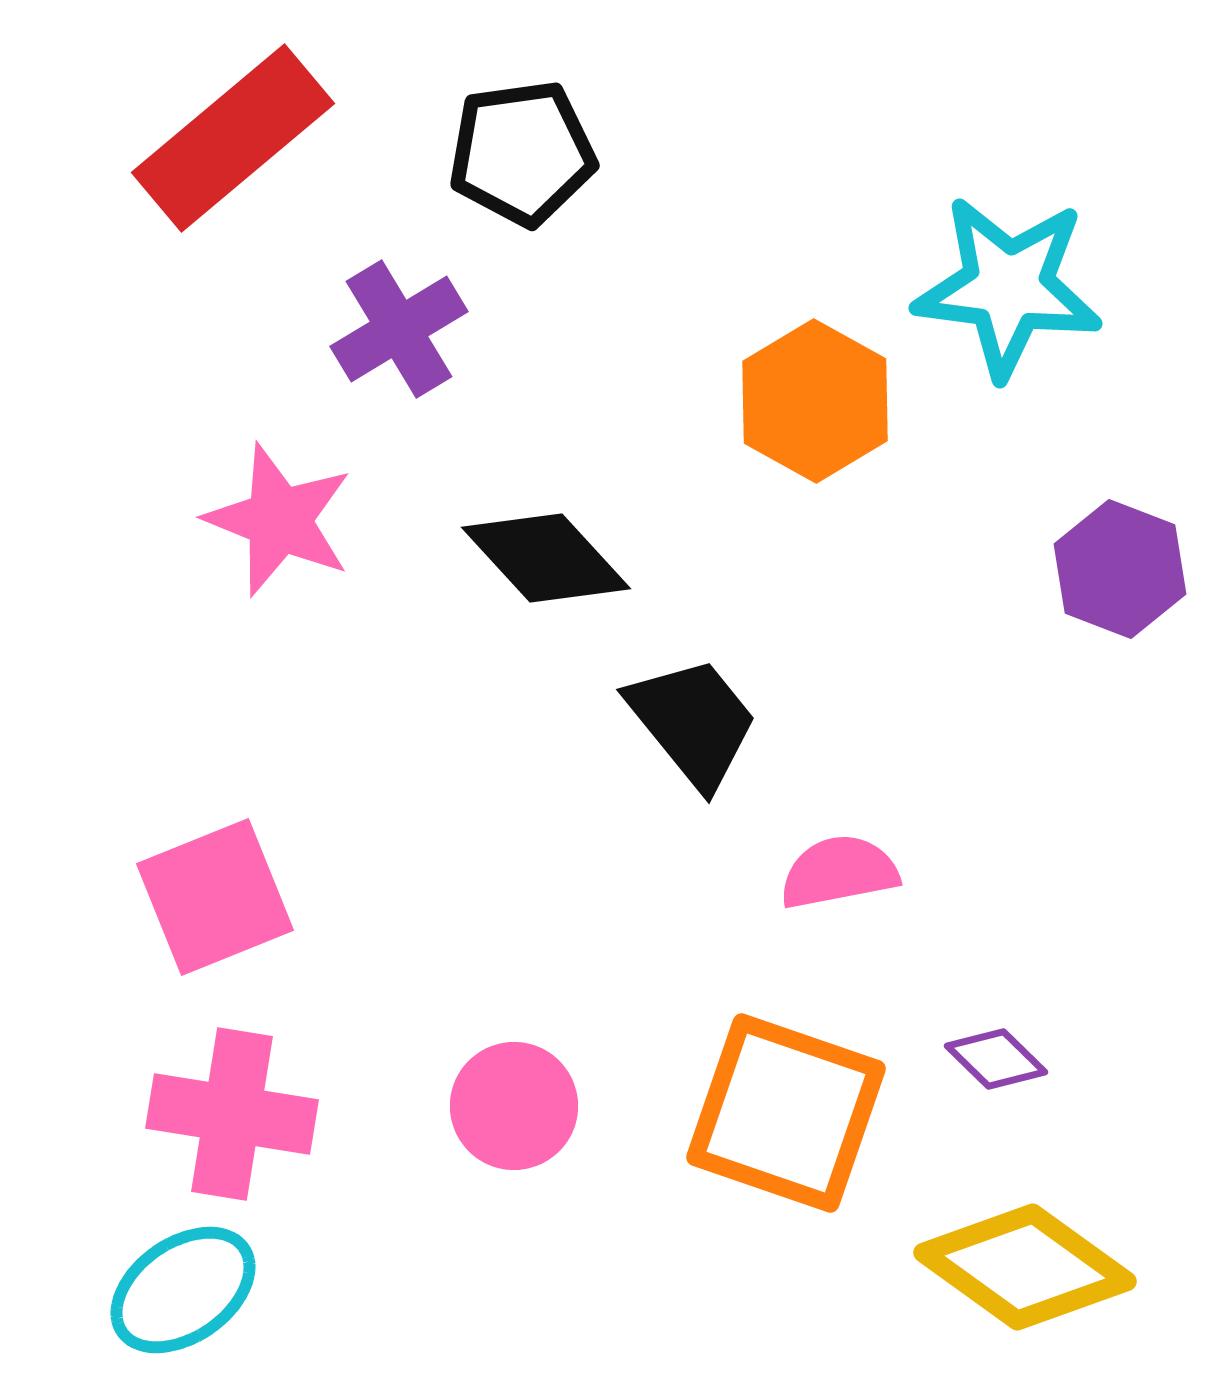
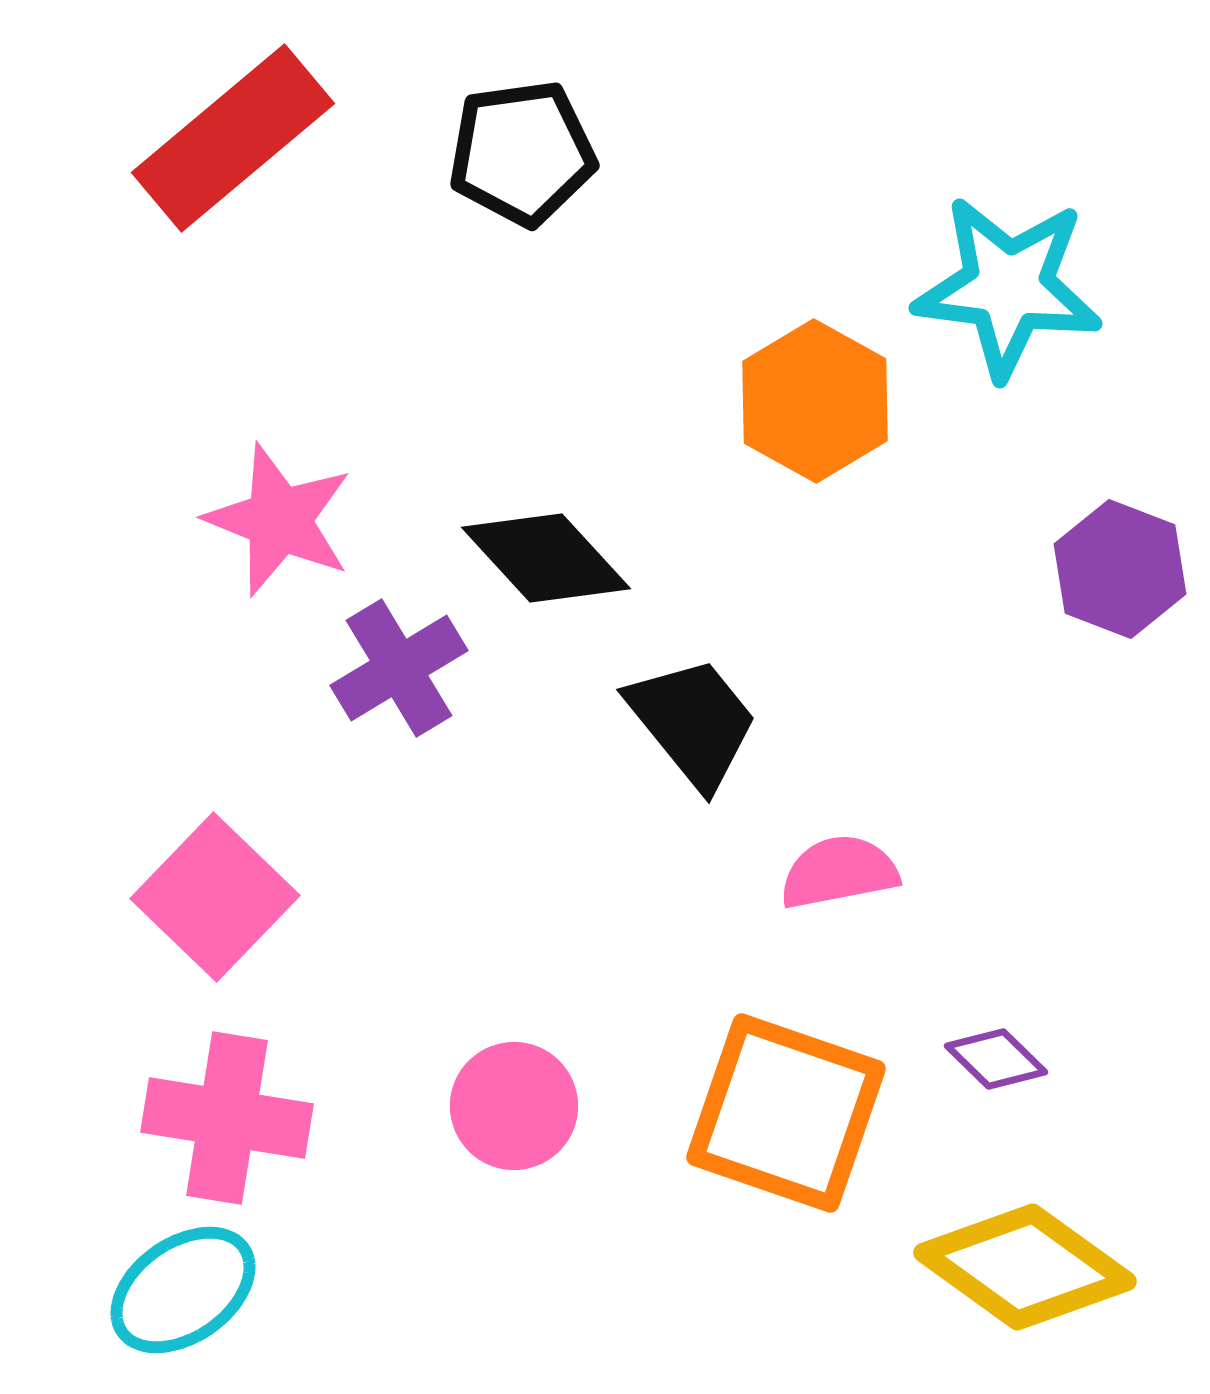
purple cross: moved 339 px down
pink square: rotated 24 degrees counterclockwise
pink cross: moved 5 px left, 4 px down
